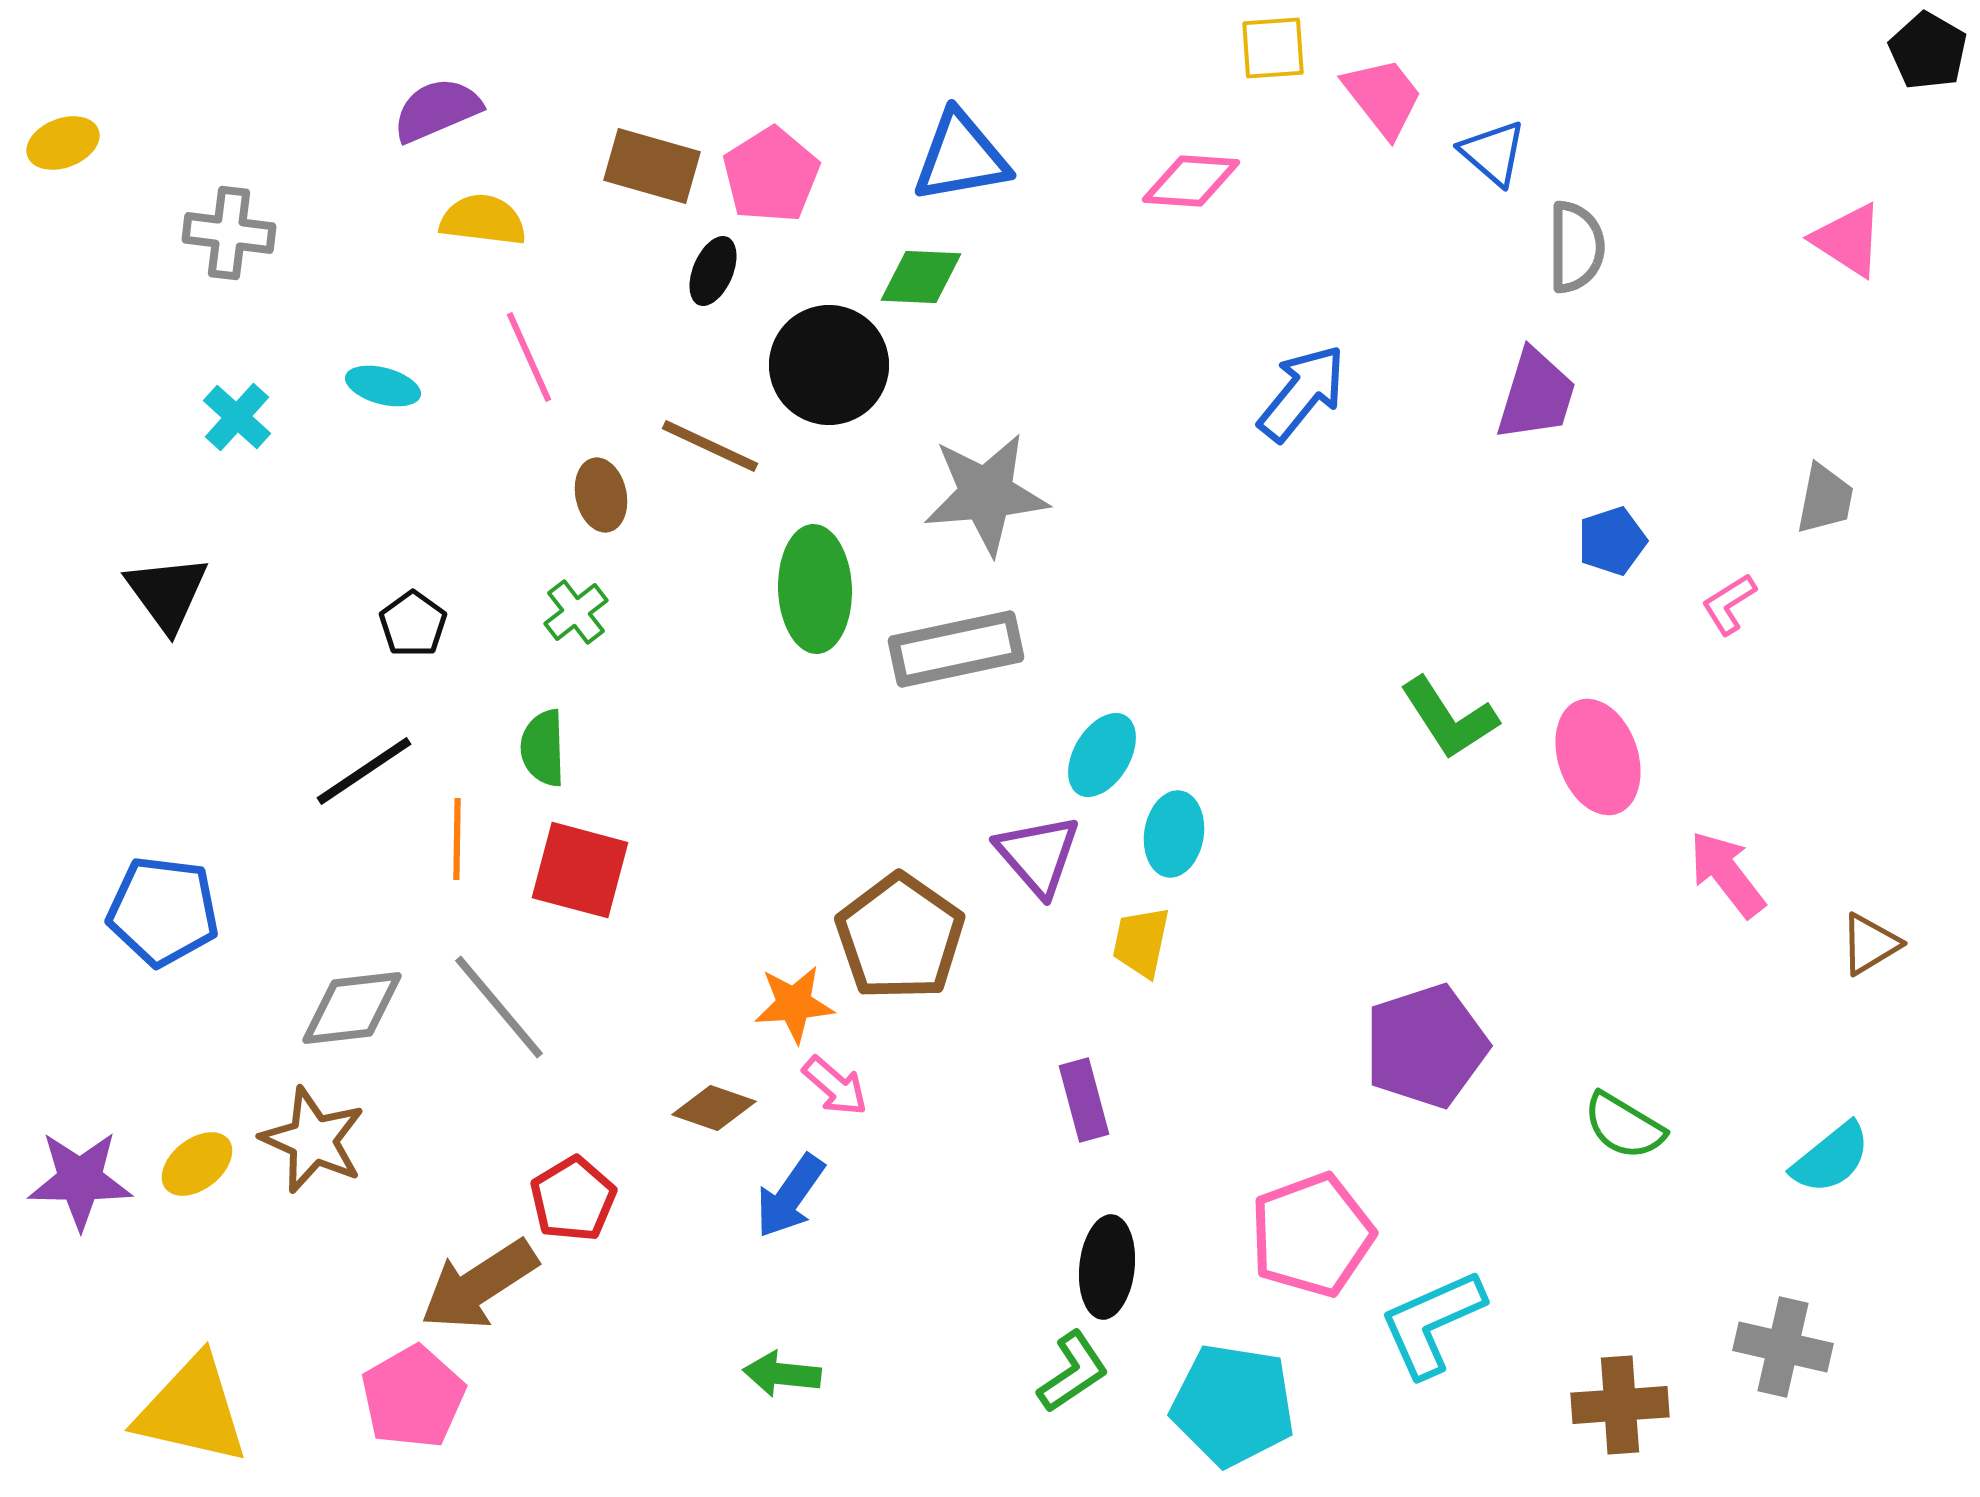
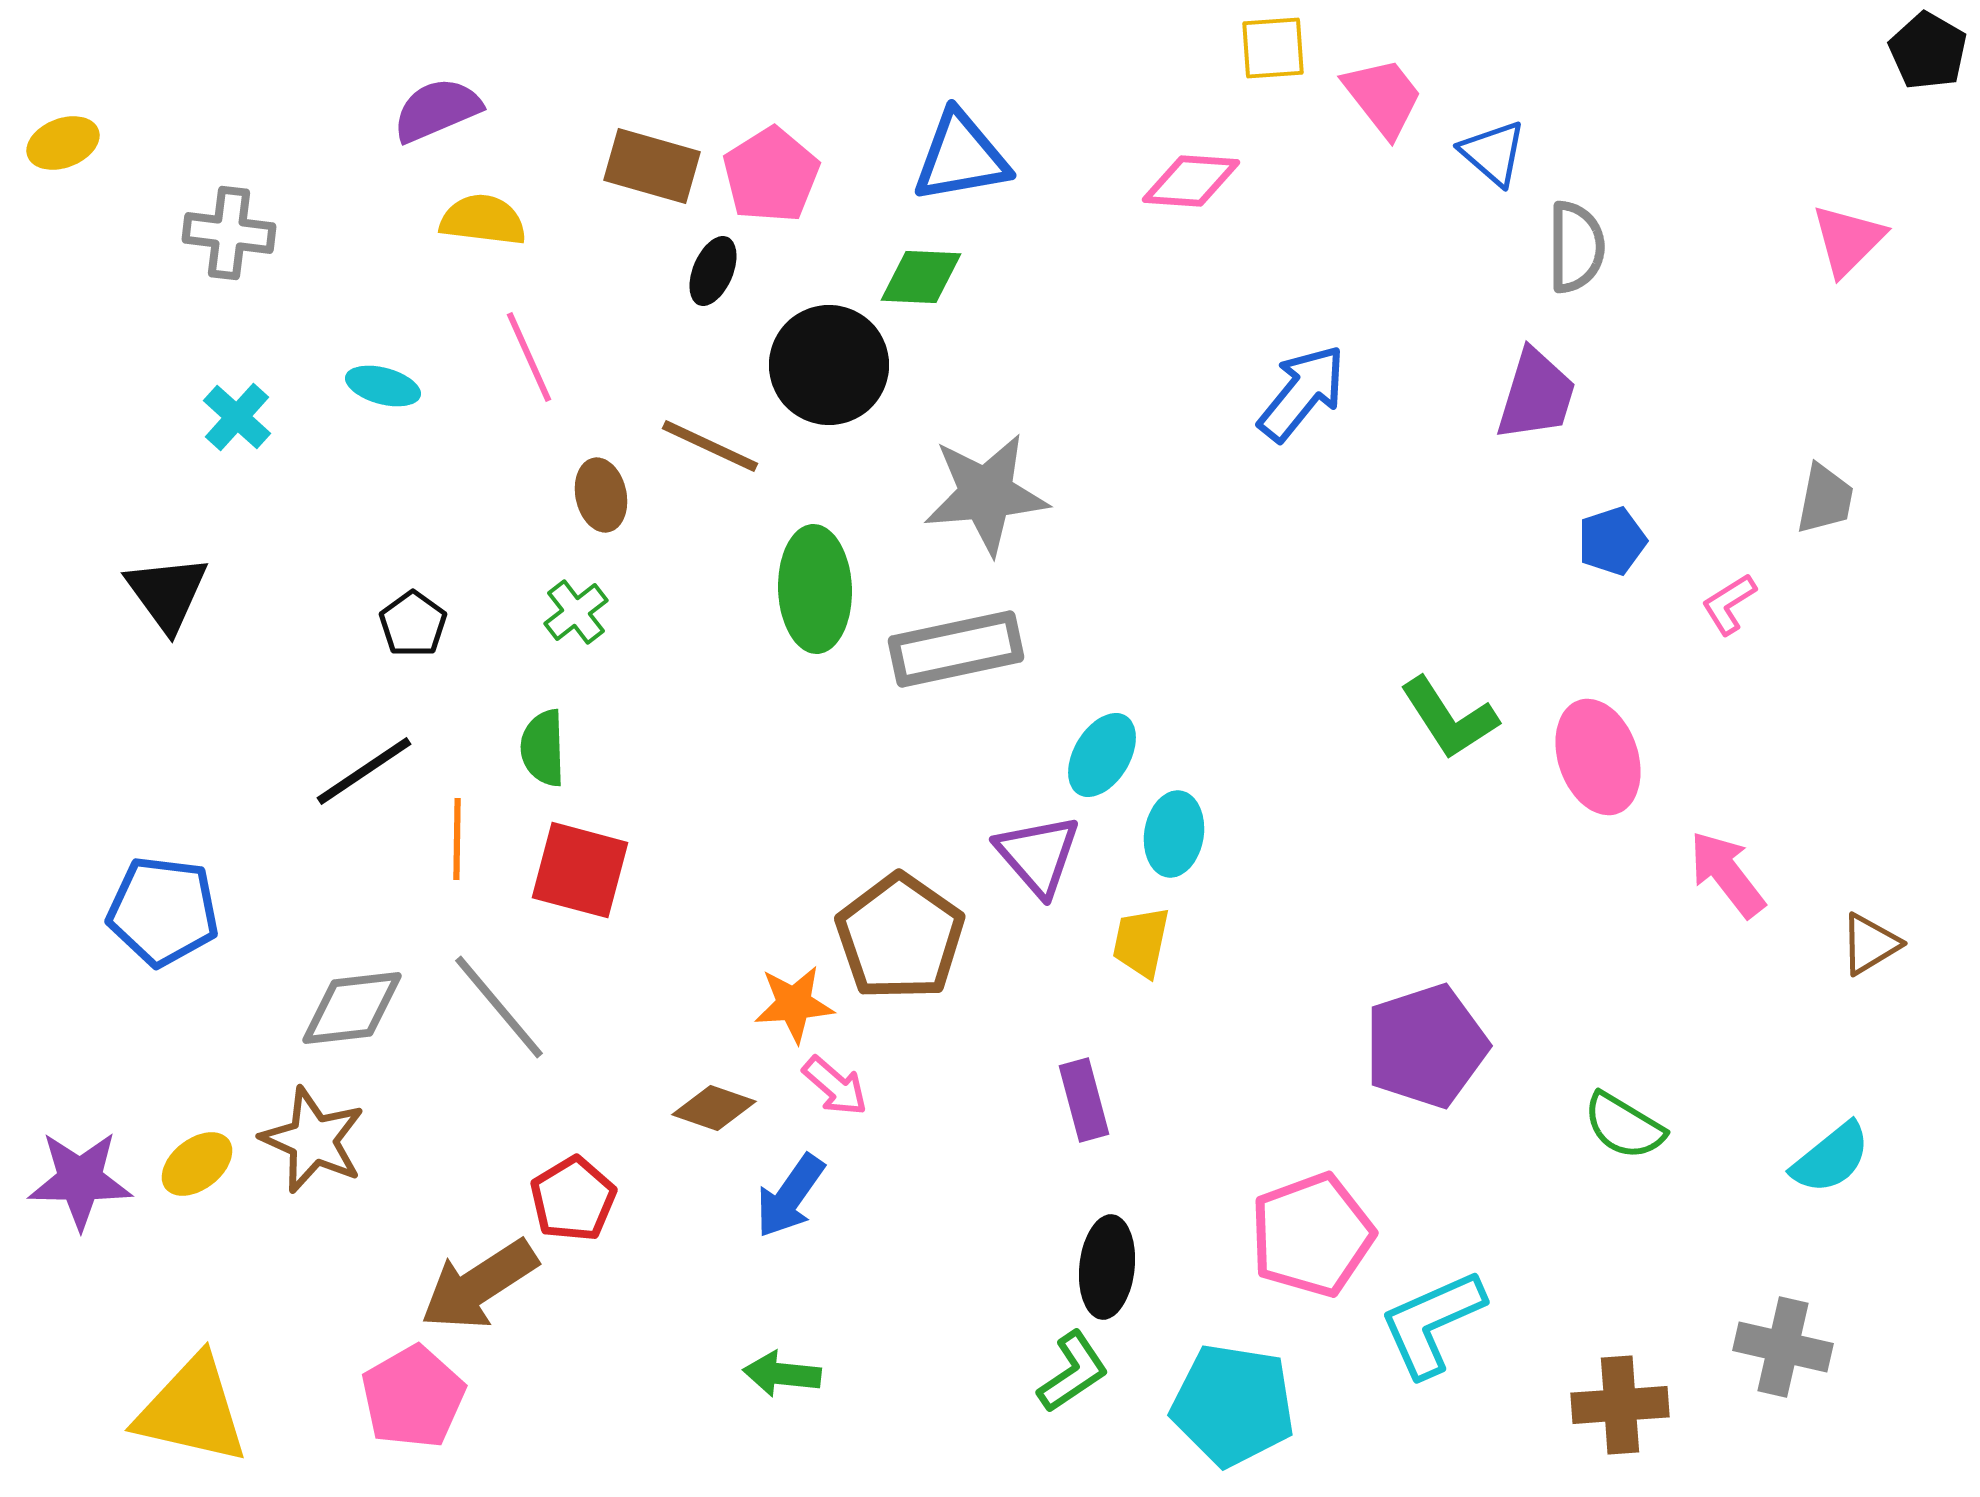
pink triangle at (1848, 240): rotated 42 degrees clockwise
